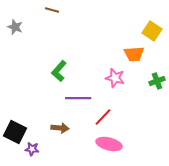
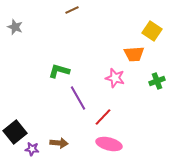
brown line: moved 20 px right; rotated 40 degrees counterclockwise
green L-shape: rotated 65 degrees clockwise
purple line: rotated 60 degrees clockwise
brown arrow: moved 1 px left, 15 px down
black square: rotated 25 degrees clockwise
